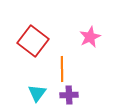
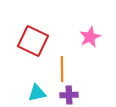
red square: rotated 12 degrees counterclockwise
cyan triangle: rotated 42 degrees clockwise
